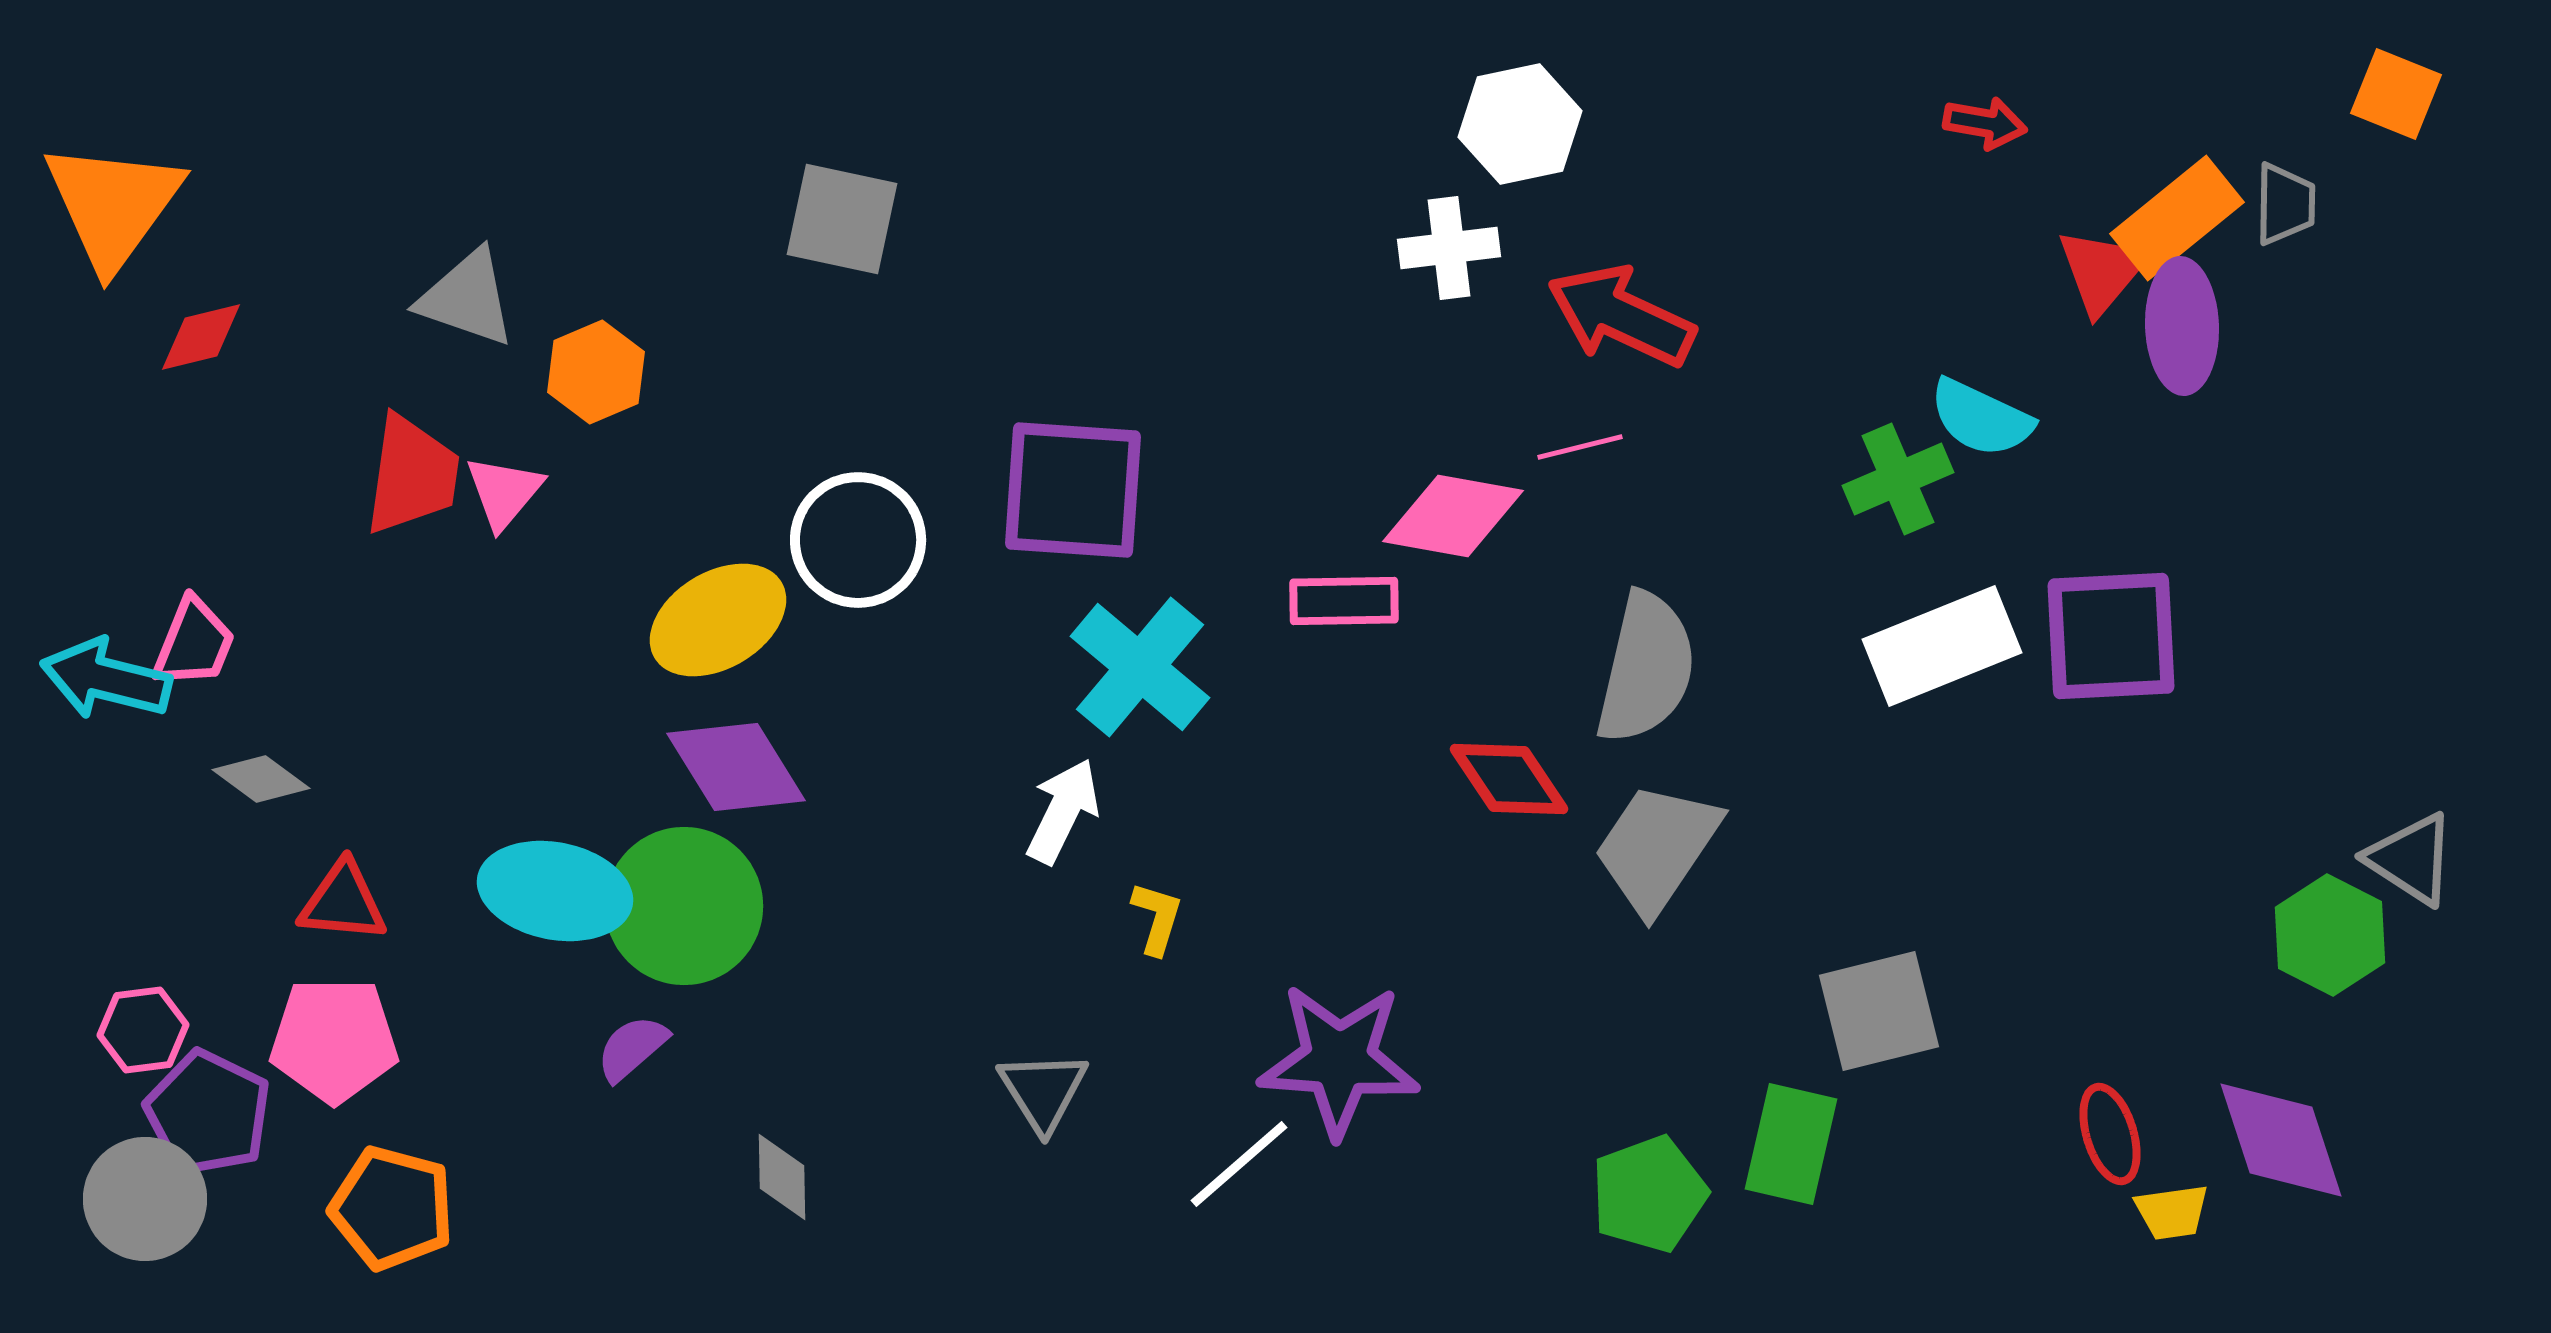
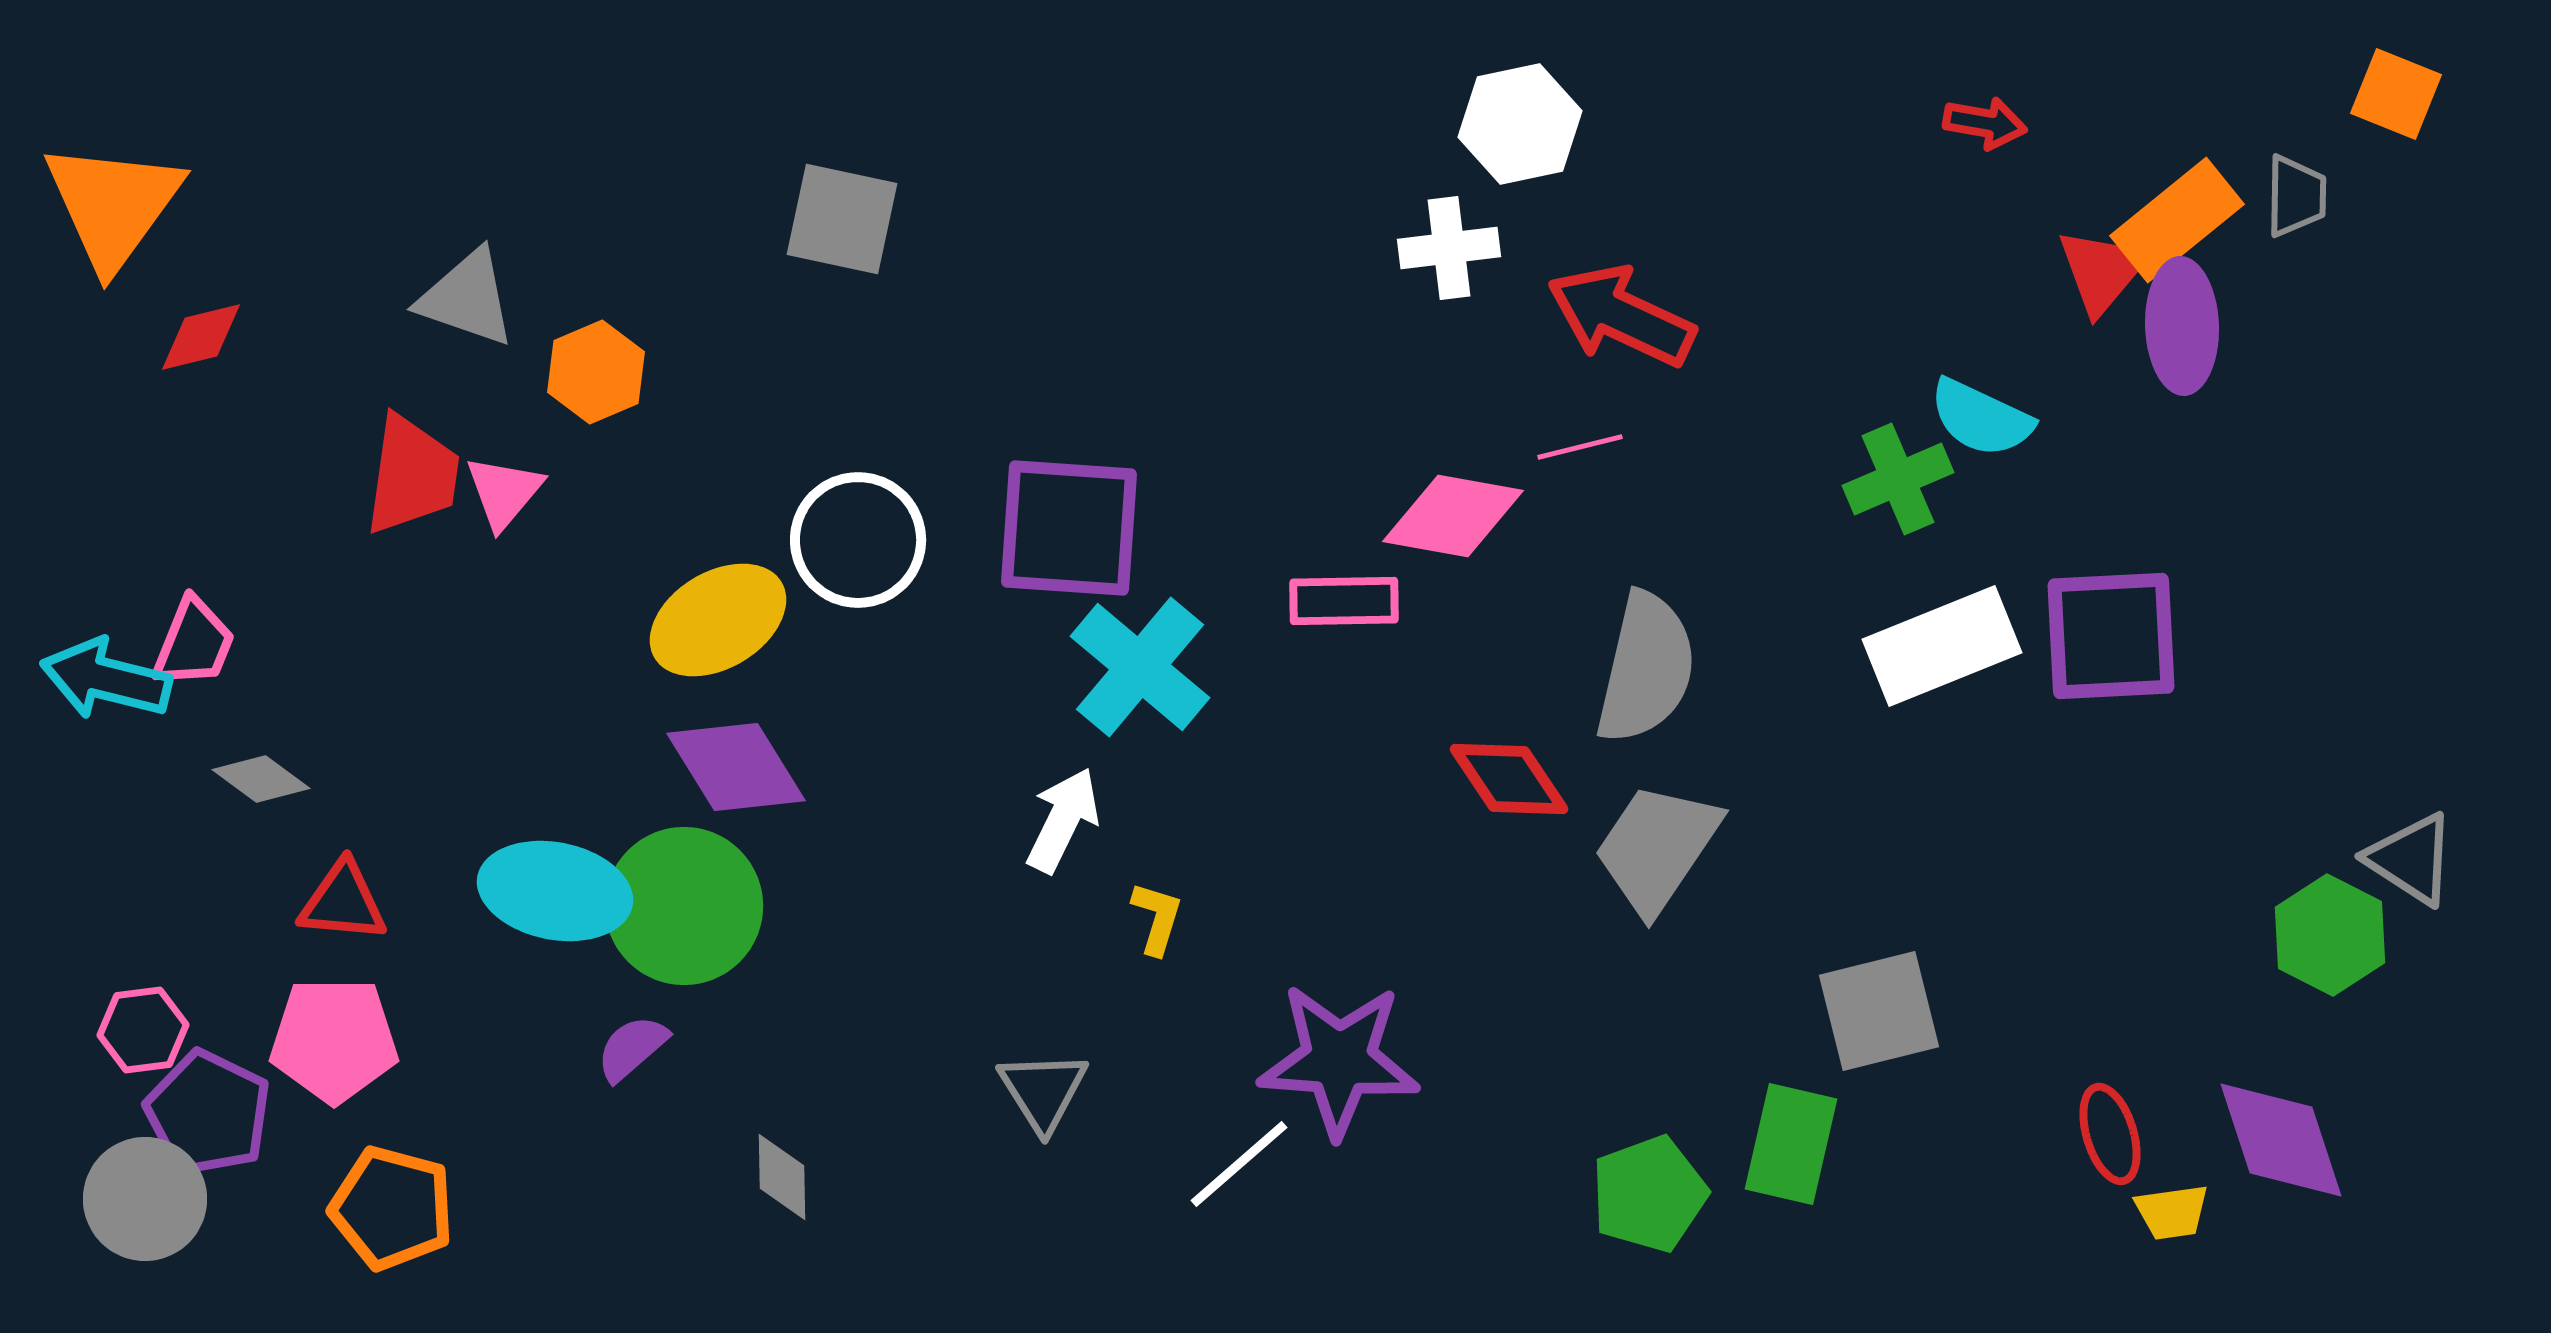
gray trapezoid at (2285, 204): moved 11 px right, 8 px up
orange rectangle at (2177, 218): moved 2 px down
purple square at (1073, 490): moved 4 px left, 38 px down
white arrow at (1063, 811): moved 9 px down
